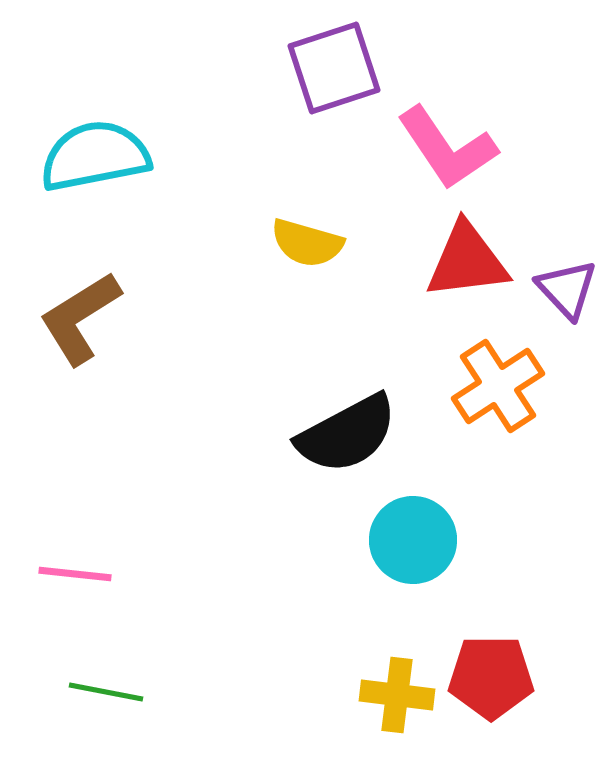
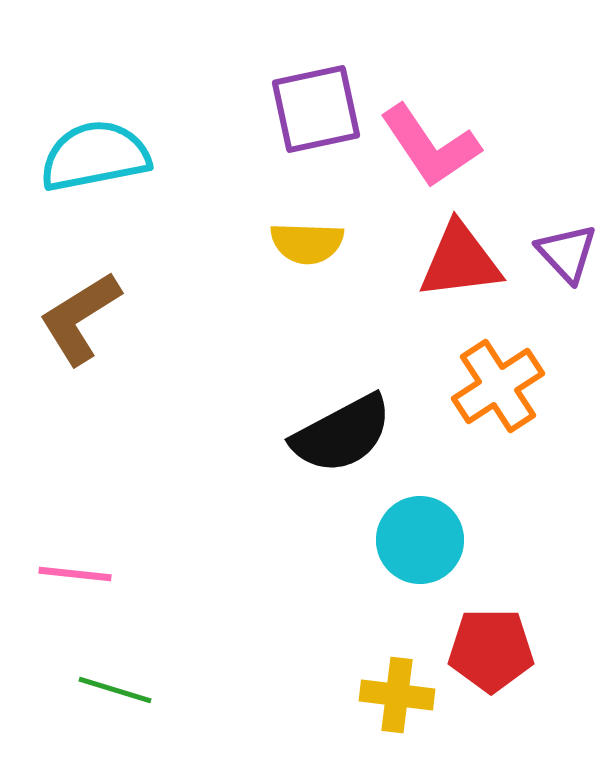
purple square: moved 18 px left, 41 px down; rotated 6 degrees clockwise
pink L-shape: moved 17 px left, 2 px up
yellow semicircle: rotated 14 degrees counterclockwise
red triangle: moved 7 px left
purple triangle: moved 36 px up
black semicircle: moved 5 px left
cyan circle: moved 7 px right
red pentagon: moved 27 px up
green line: moved 9 px right, 2 px up; rotated 6 degrees clockwise
